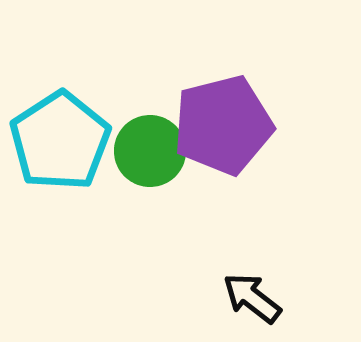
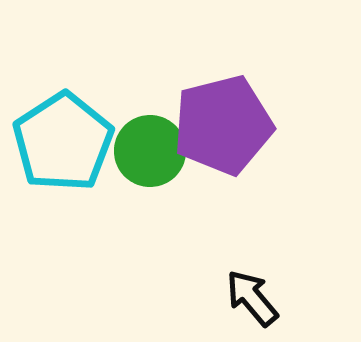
cyan pentagon: moved 3 px right, 1 px down
black arrow: rotated 12 degrees clockwise
